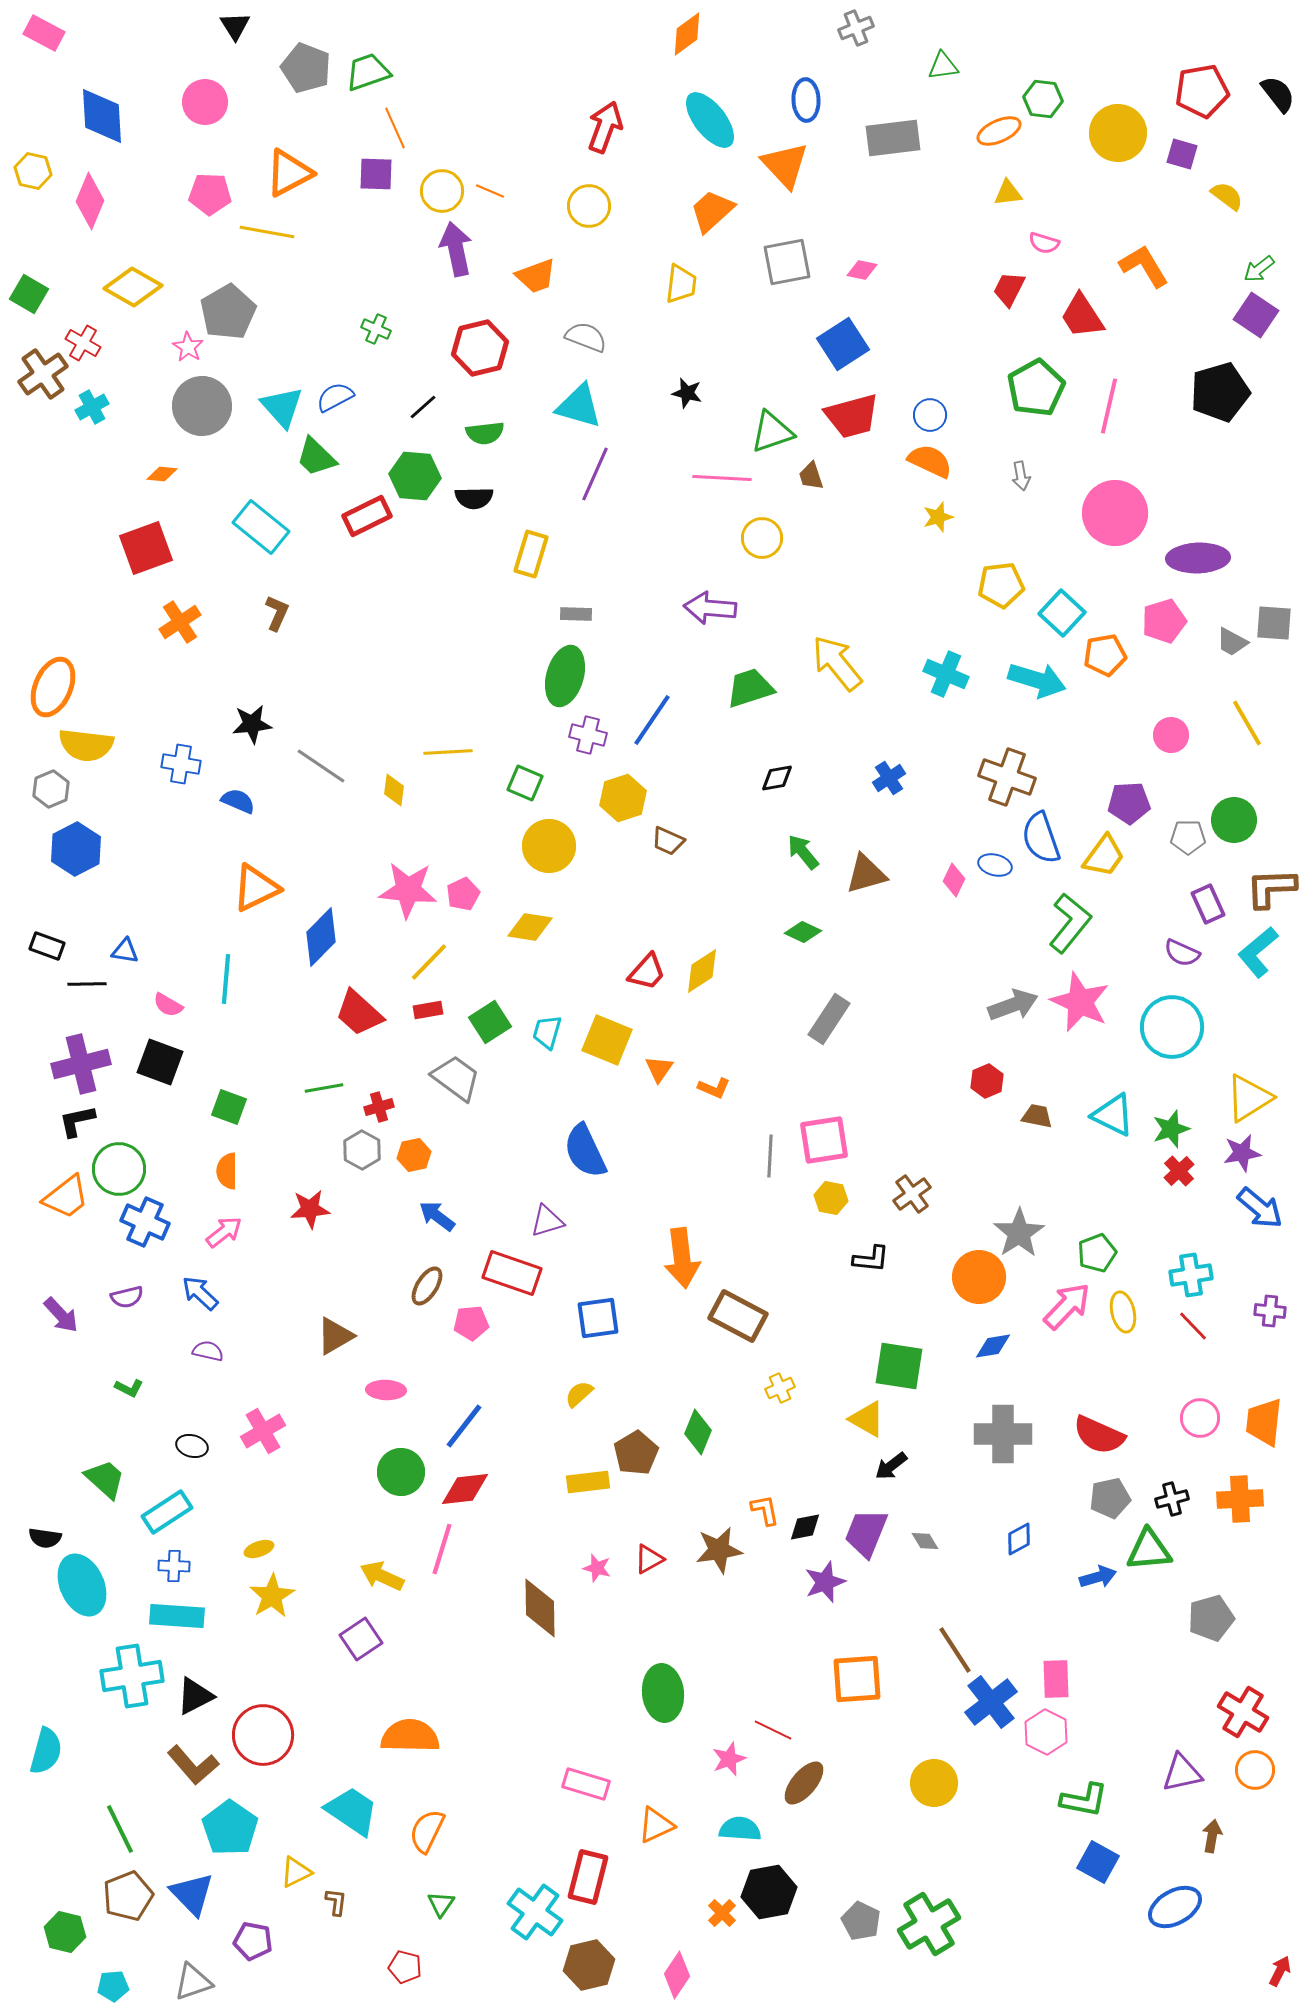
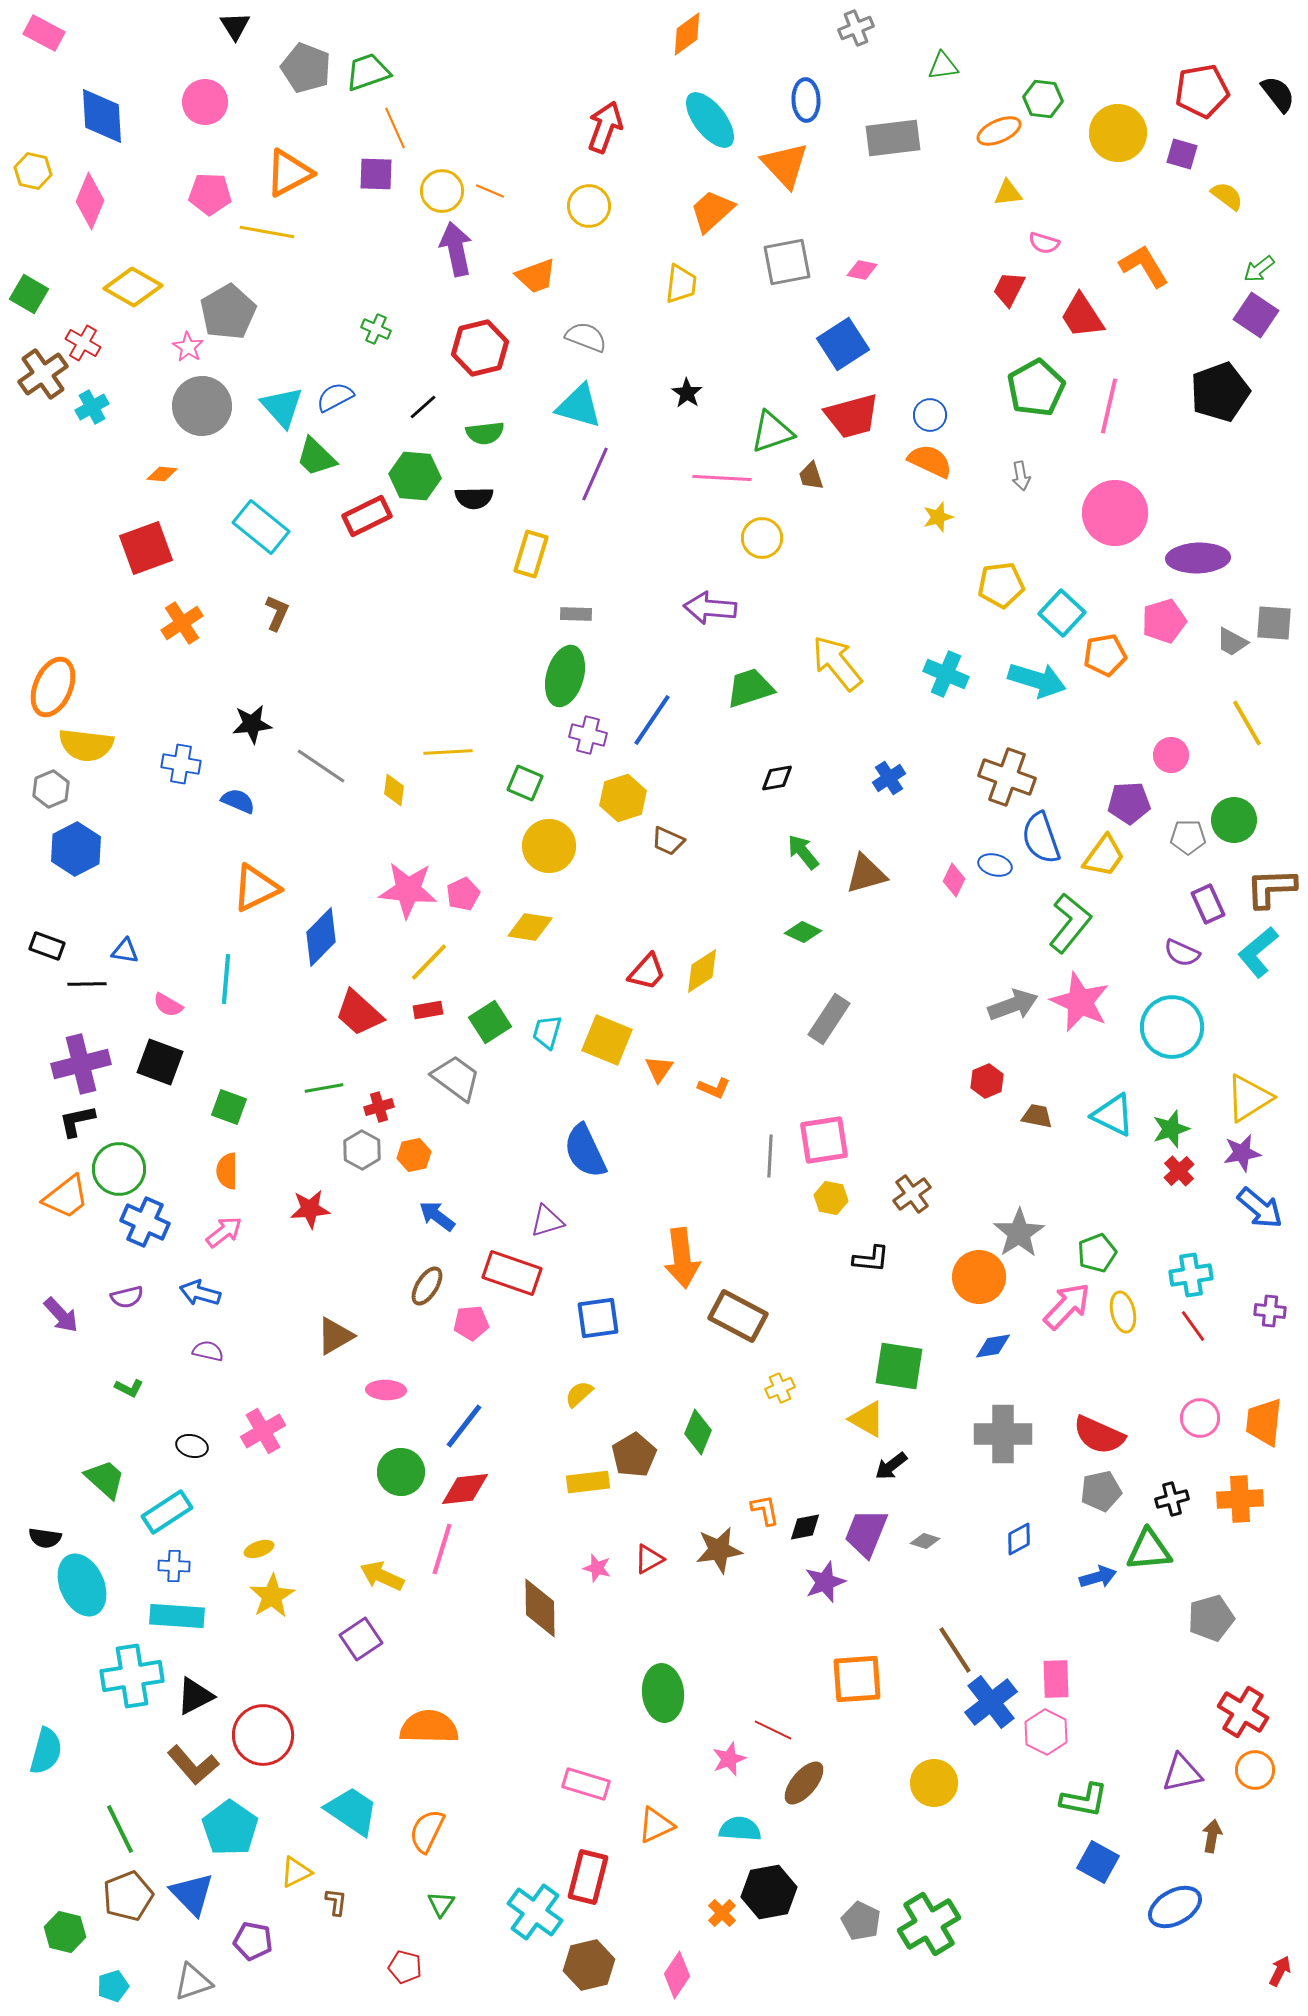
black pentagon at (1220, 392): rotated 4 degrees counterclockwise
black star at (687, 393): rotated 20 degrees clockwise
orange cross at (180, 622): moved 2 px right, 1 px down
pink circle at (1171, 735): moved 20 px down
blue arrow at (200, 1293): rotated 27 degrees counterclockwise
red line at (1193, 1326): rotated 8 degrees clockwise
brown pentagon at (636, 1453): moved 2 px left, 2 px down
gray pentagon at (1110, 1498): moved 9 px left, 7 px up
gray diamond at (925, 1541): rotated 40 degrees counterclockwise
orange semicircle at (410, 1736): moved 19 px right, 9 px up
cyan pentagon at (113, 1986): rotated 12 degrees counterclockwise
